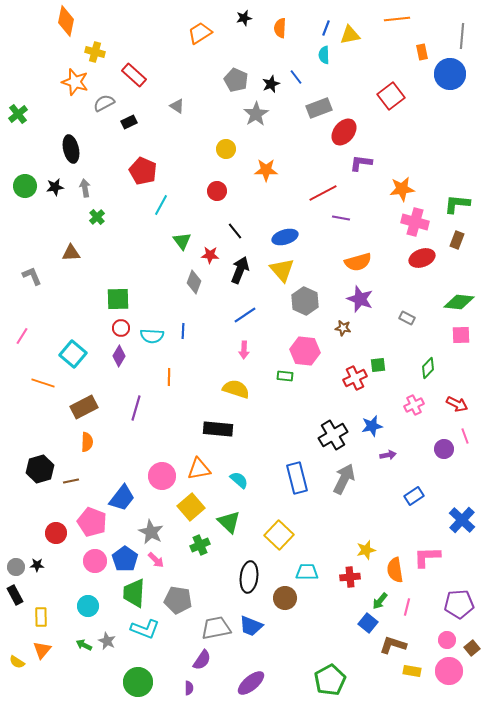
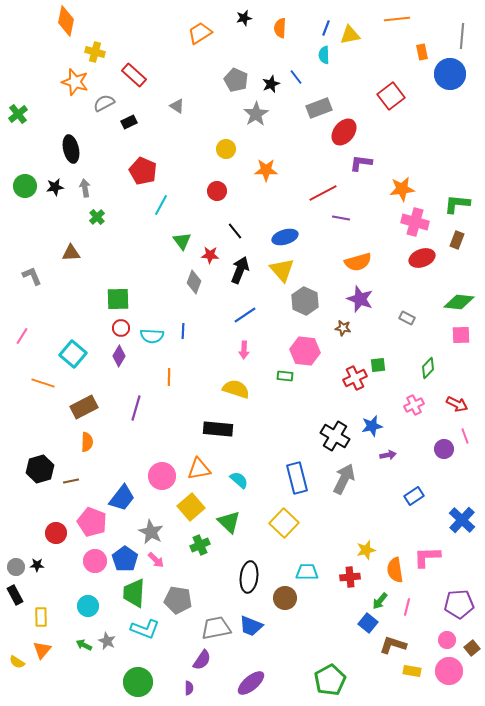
black cross at (333, 435): moved 2 px right, 1 px down; rotated 28 degrees counterclockwise
yellow square at (279, 535): moved 5 px right, 12 px up
